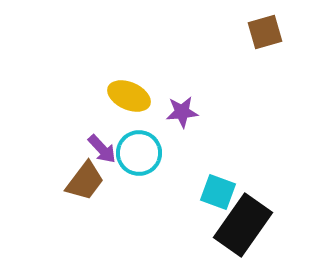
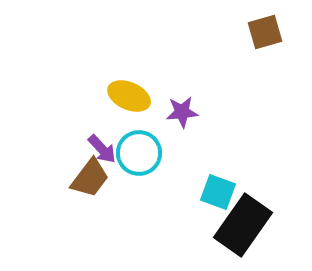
brown trapezoid: moved 5 px right, 3 px up
